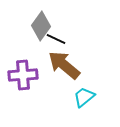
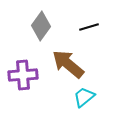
black line: moved 33 px right, 12 px up; rotated 42 degrees counterclockwise
brown arrow: moved 4 px right, 1 px up
